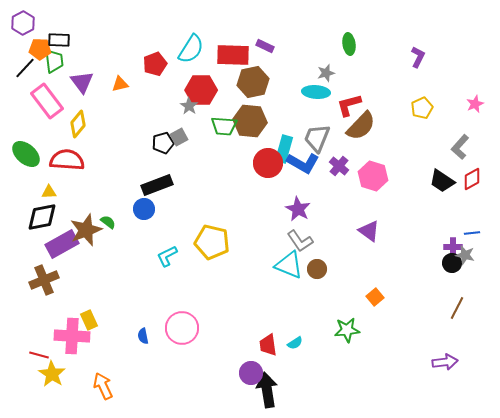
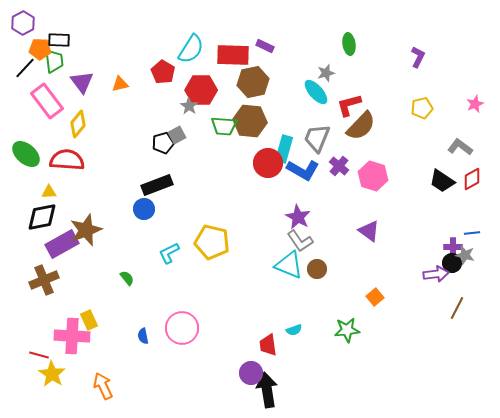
red pentagon at (155, 64): moved 8 px right, 8 px down; rotated 20 degrees counterclockwise
cyan ellipse at (316, 92): rotated 44 degrees clockwise
yellow pentagon at (422, 108): rotated 10 degrees clockwise
gray square at (179, 137): moved 2 px left, 2 px up
gray L-shape at (460, 147): rotated 85 degrees clockwise
blue L-shape at (303, 163): moved 7 px down
purple star at (298, 209): moved 8 px down
green semicircle at (108, 222): moved 19 px right, 56 px down; rotated 14 degrees clockwise
cyan L-shape at (167, 256): moved 2 px right, 3 px up
cyan semicircle at (295, 343): moved 1 px left, 13 px up; rotated 14 degrees clockwise
purple arrow at (445, 362): moved 9 px left, 88 px up
